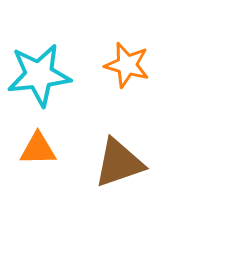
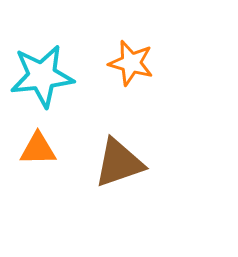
orange star: moved 4 px right, 2 px up
cyan star: moved 3 px right, 1 px down
